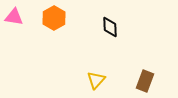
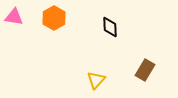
brown rectangle: moved 11 px up; rotated 10 degrees clockwise
